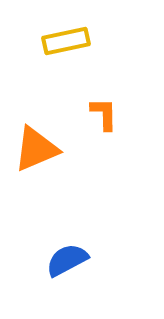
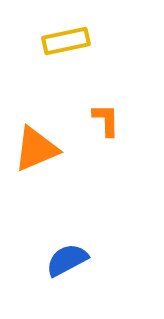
orange L-shape: moved 2 px right, 6 px down
